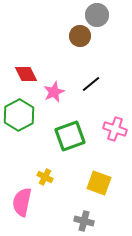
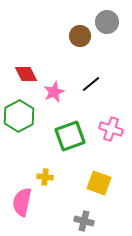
gray circle: moved 10 px right, 7 px down
green hexagon: moved 1 px down
pink cross: moved 4 px left
yellow cross: rotated 21 degrees counterclockwise
